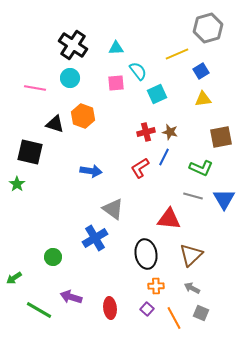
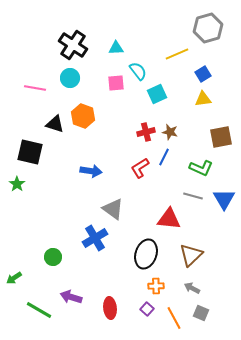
blue square: moved 2 px right, 3 px down
black ellipse: rotated 28 degrees clockwise
